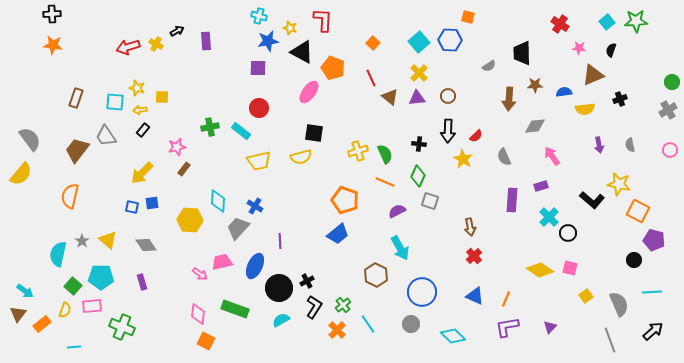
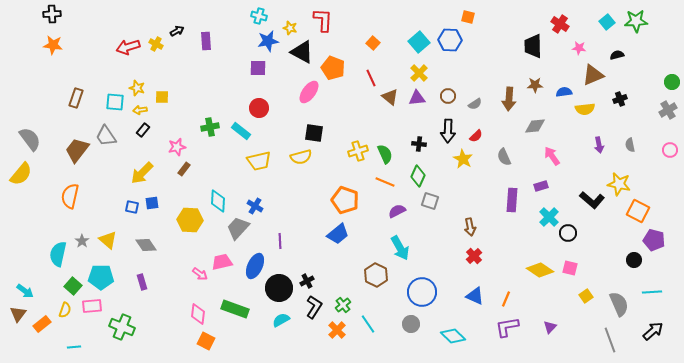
black semicircle at (611, 50): moved 6 px right, 5 px down; rotated 56 degrees clockwise
black trapezoid at (522, 53): moved 11 px right, 7 px up
gray semicircle at (489, 66): moved 14 px left, 38 px down
